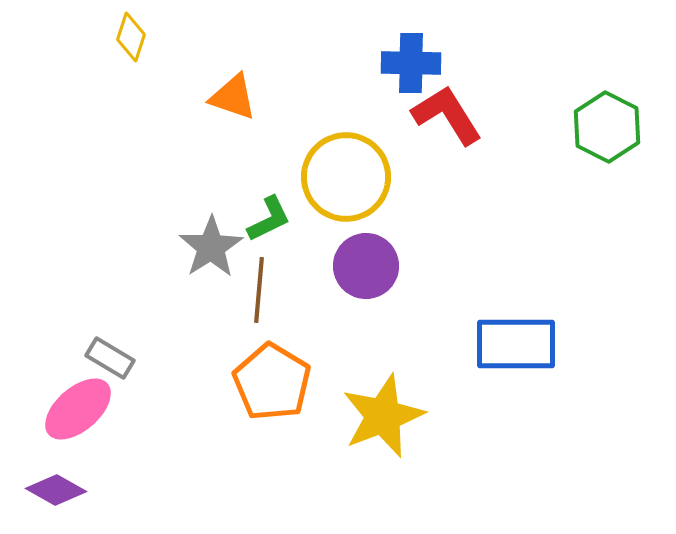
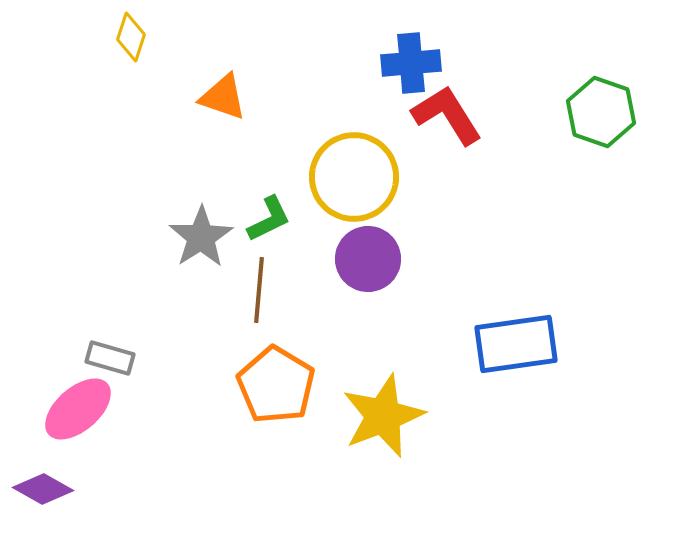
blue cross: rotated 6 degrees counterclockwise
orange triangle: moved 10 px left
green hexagon: moved 6 px left, 15 px up; rotated 8 degrees counterclockwise
yellow circle: moved 8 px right
gray star: moved 10 px left, 10 px up
purple circle: moved 2 px right, 7 px up
blue rectangle: rotated 8 degrees counterclockwise
gray rectangle: rotated 15 degrees counterclockwise
orange pentagon: moved 4 px right, 3 px down
purple diamond: moved 13 px left, 1 px up
